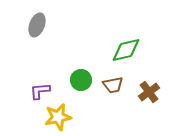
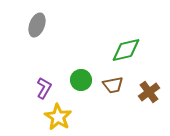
purple L-shape: moved 4 px right, 3 px up; rotated 125 degrees clockwise
yellow star: rotated 28 degrees counterclockwise
